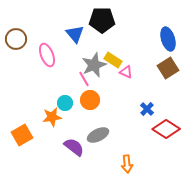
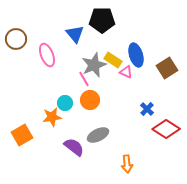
blue ellipse: moved 32 px left, 16 px down
brown square: moved 1 px left
